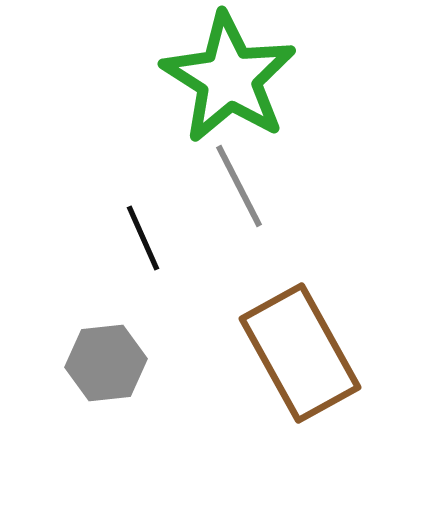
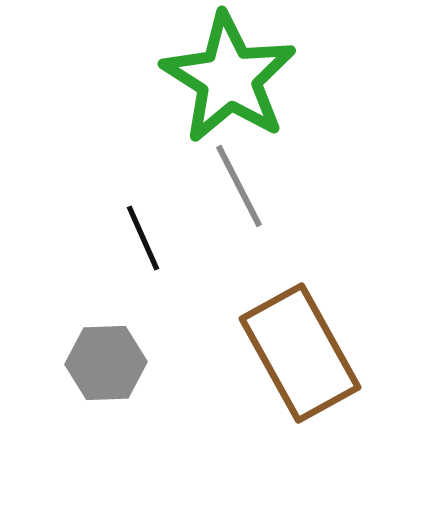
gray hexagon: rotated 4 degrees clockwise
